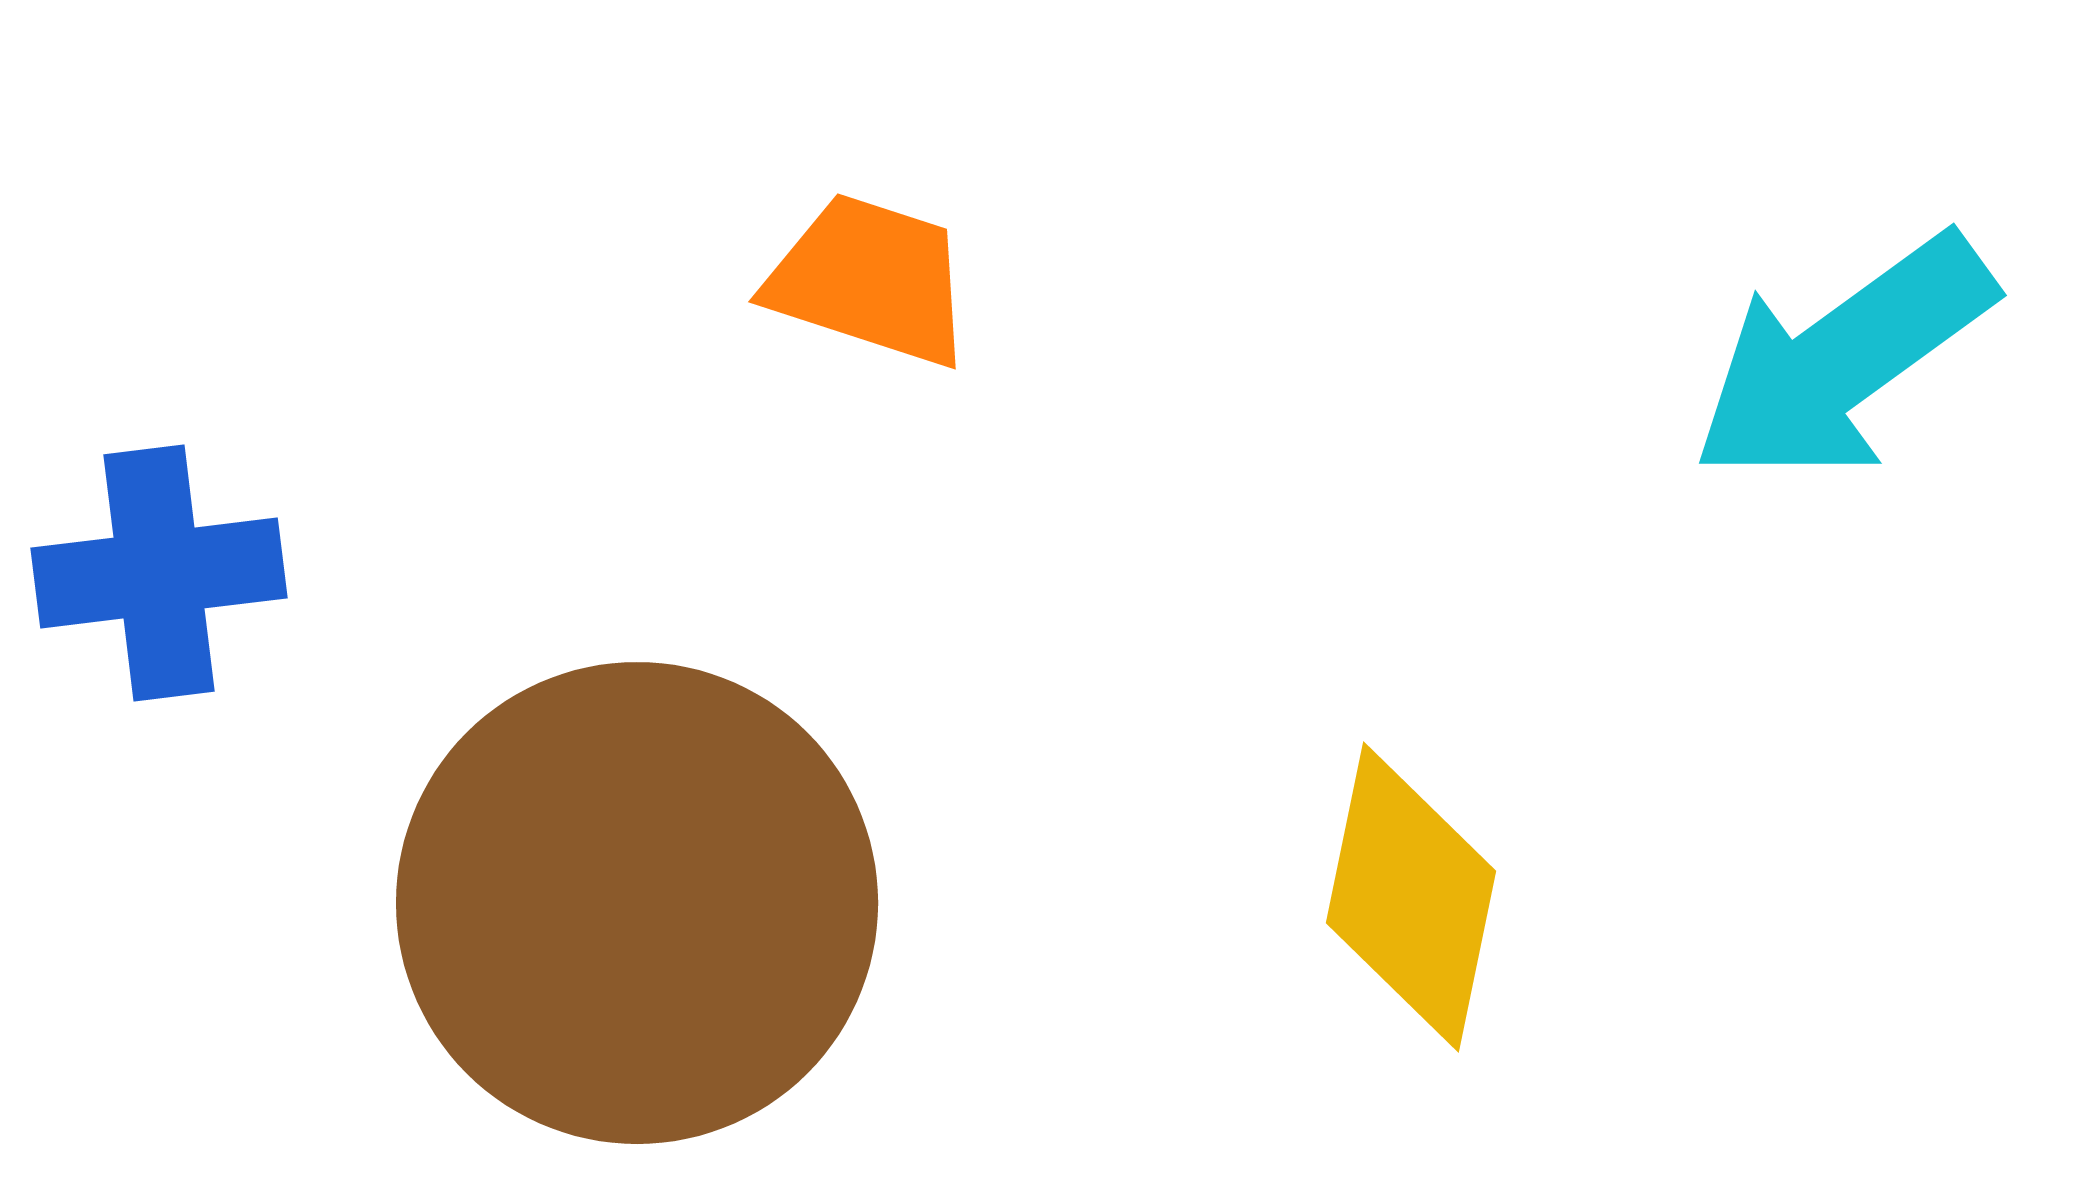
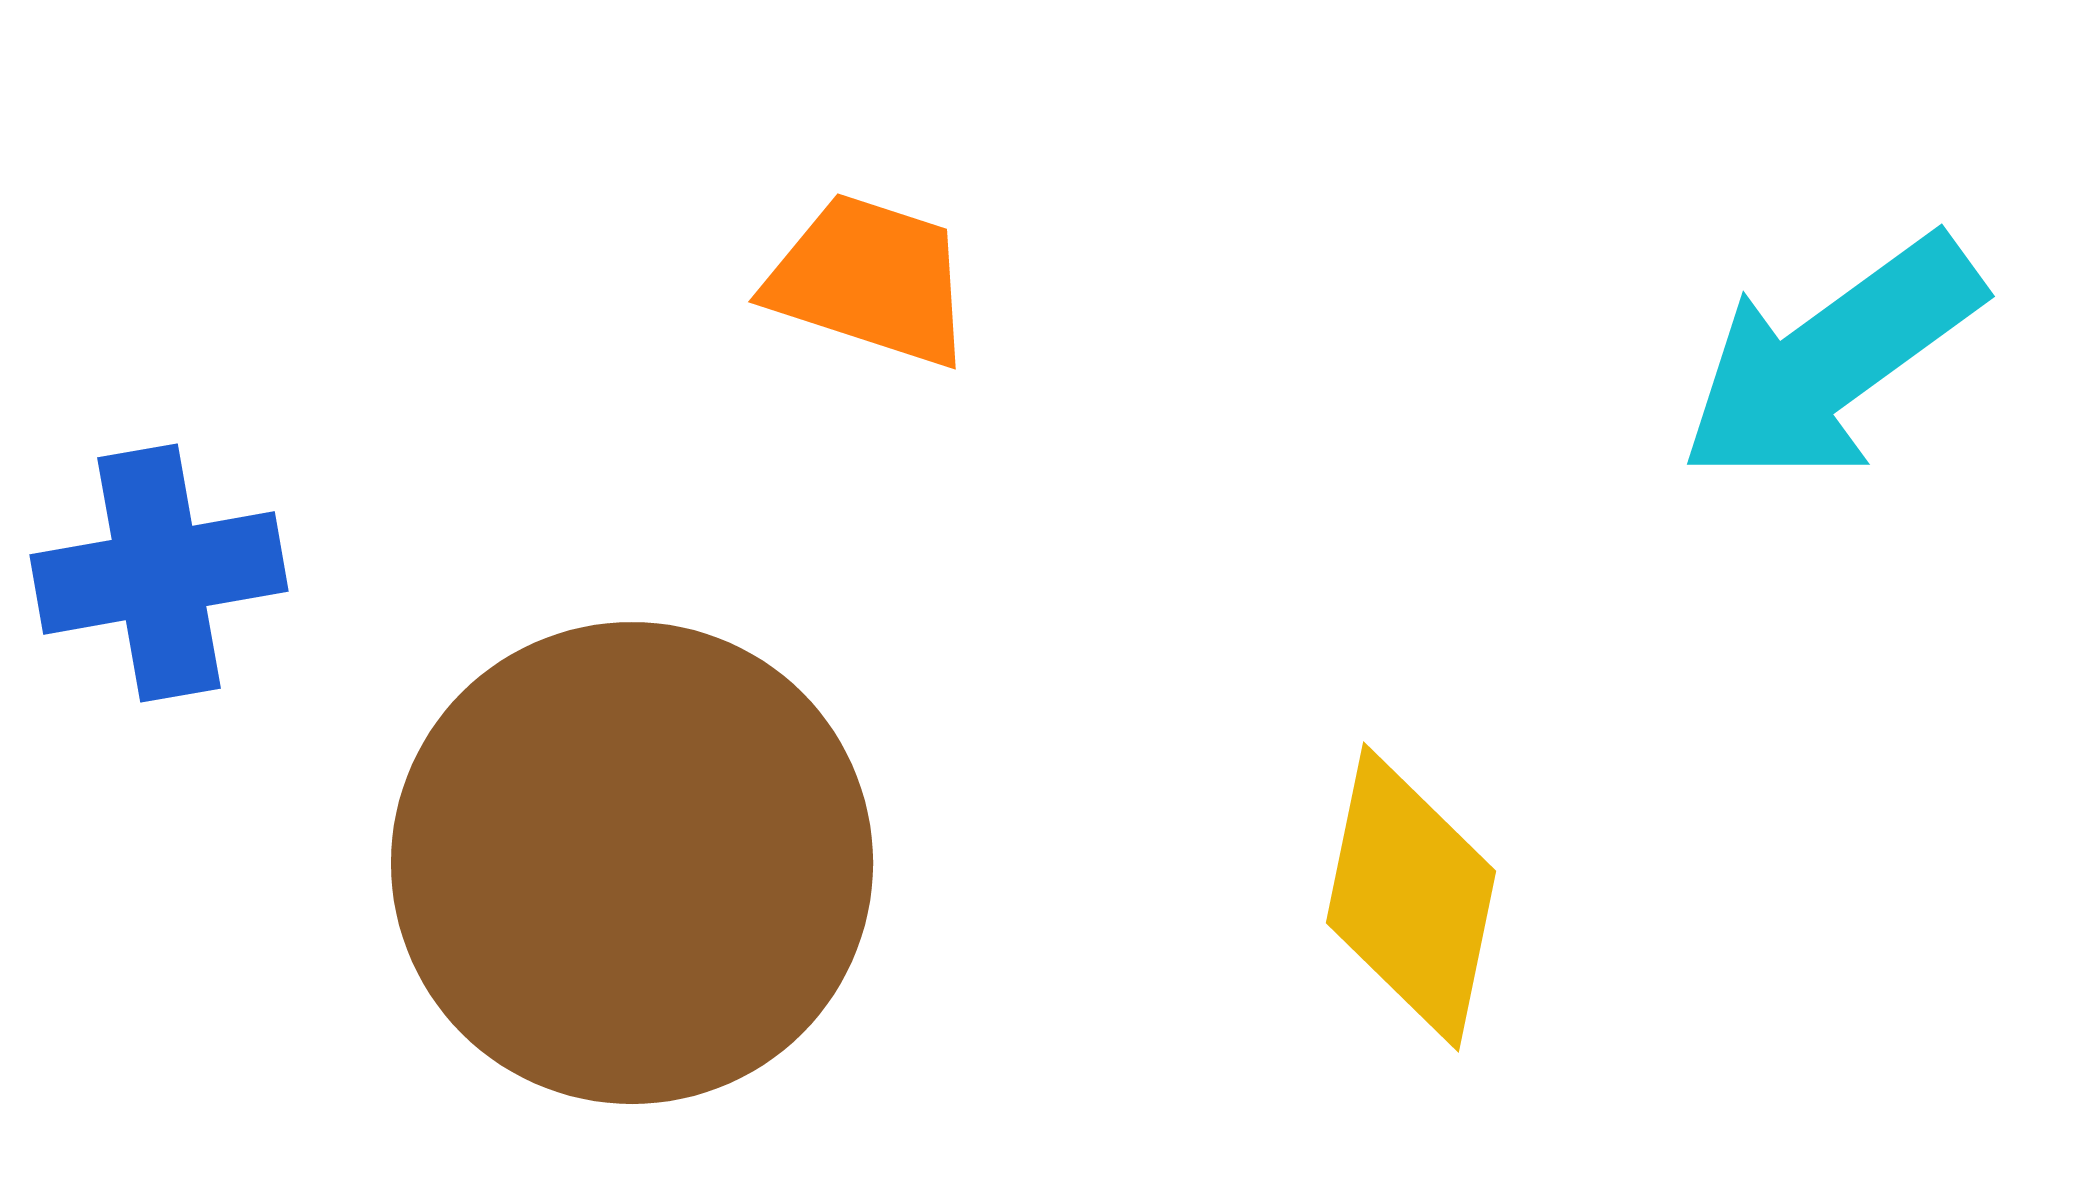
cyan arrow: moved 12 px left, 1 px down
blue cross: rotated 3 degrees counterclockwise
brown circle: moved 5 px left, 40 px up
